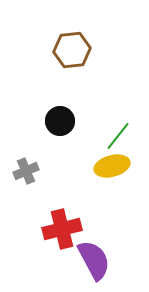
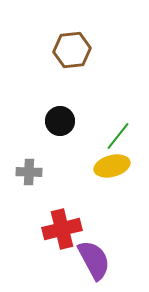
gray cross: moved 3 px right, 1 px down; rotated 25 degrees clockwise
